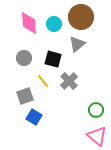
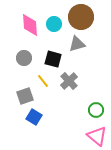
pink diamond: moved 1 px right, 2 px down
gray triangle: rotated 24 degrees clockwise
